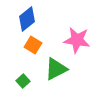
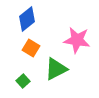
orange square: moved 2 px left, 3 px down
